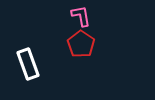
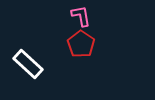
white rectangle: rotated 28 degrees counterclockwise
